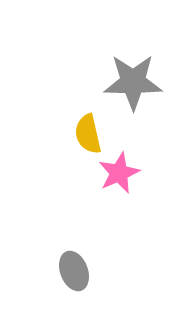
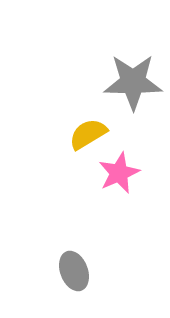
yellow semicircle: rotated 72 degrees clockwise
